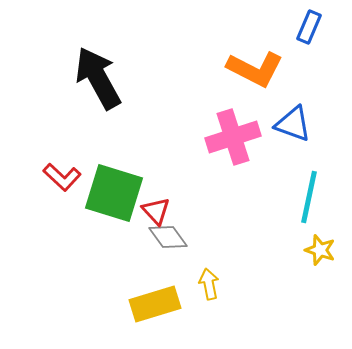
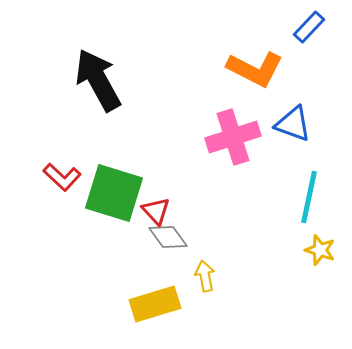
blue rectangle: rotated 20 degrees clockwise
black arrow: moved 2 px down
yellow arrow: moved 4 px left, 8 px up
